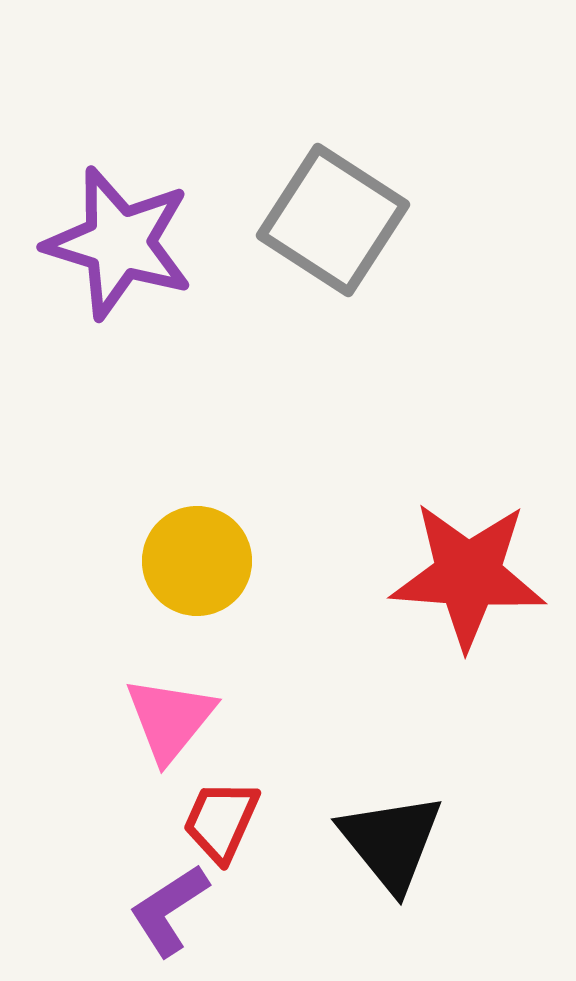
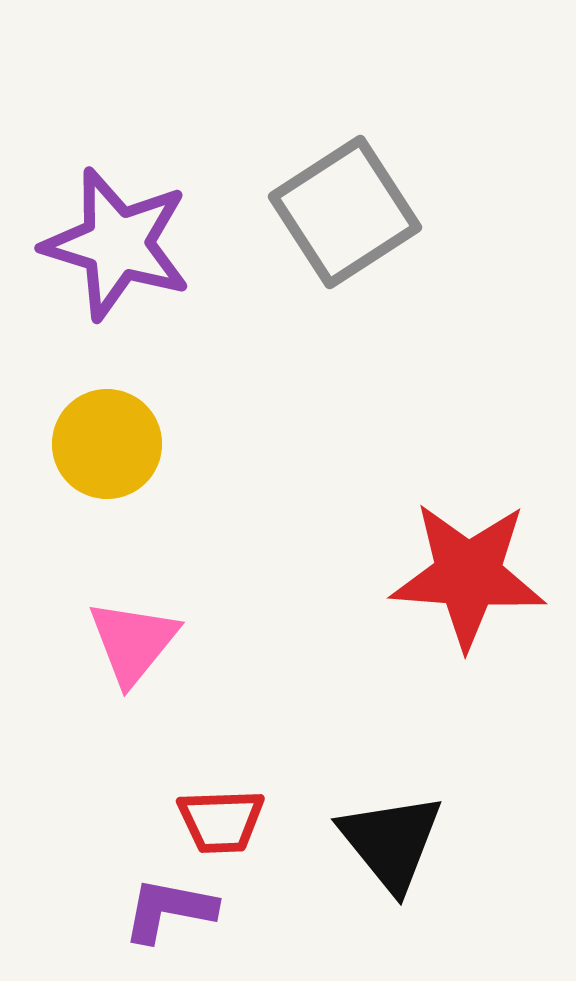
gray square: moved 12 px right, 8 px up; rotated 24 degrees clockwise
purple star: moved 2 px left, 1 px down
yellow circle: moved 90 px left, 117 px up
pink triangle: moved 37 px left, 77 px up
red trapezoid: rotated 116 degrees counterclockwise
purple L-shape: rotated 44 degrees clockwise
